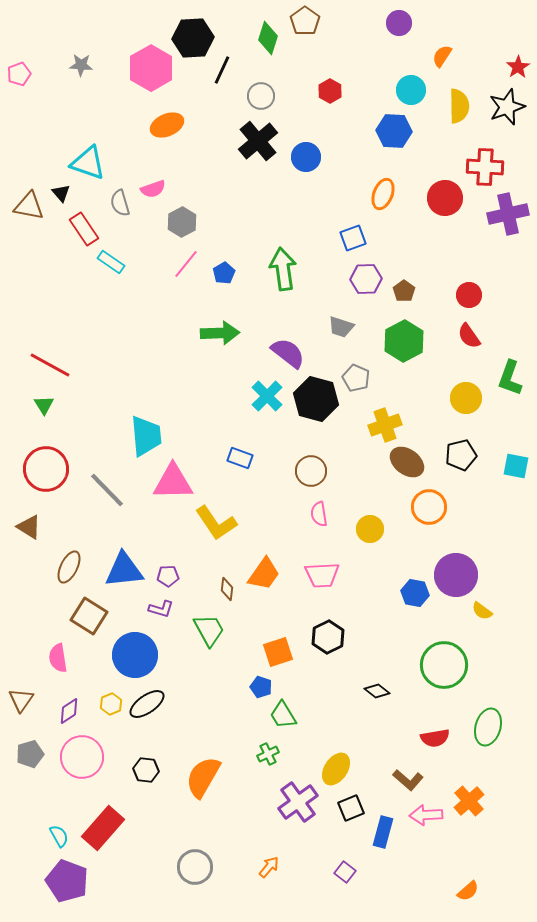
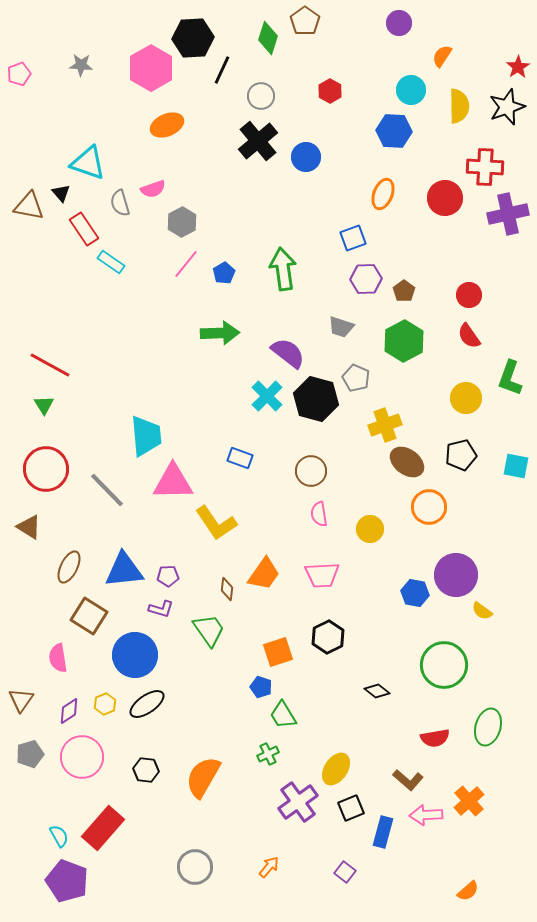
green trapezoid at (209, 630): rotated 6 degrees counterclockwise
yellow hexagon at (111, 704): moved 6 px left
